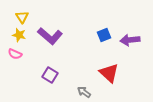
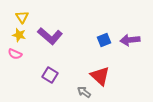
blue square: moved 5 px down
red triangle: moved 9 px left, 3 px down
